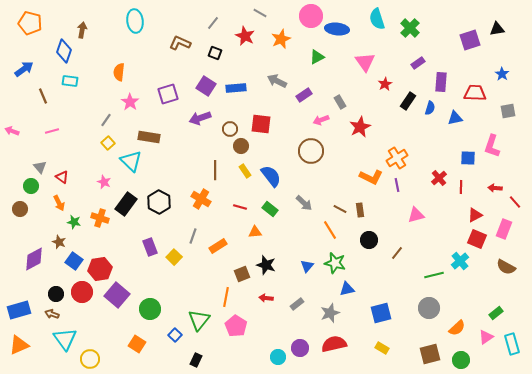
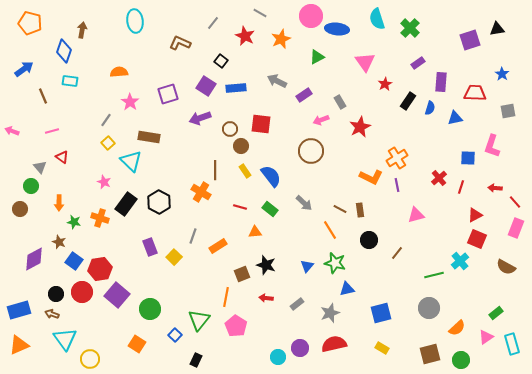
black square at (215, 53): moved 6 px right, 8 px down; rotated 16 degrees clockwise
orange semicircle at (119, 72): rotated 78 degrees clockwise
red triangle at (62, 177): moved 20 px up
red line at (461, 187): rotated 16 degrees clockwise
orange cross at (201, 199): moved 7 px up
orange arrow at (59, 203): rotated 28 degrees clockwise
pink rectangle at (504, 229): moved 12 px right, 1 px up
